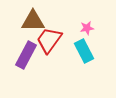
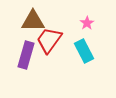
pink star: moved 5 px up; rotated 24 degrees counterclockwise
purple rectangle: rotated 12 degrees counterclockwise
